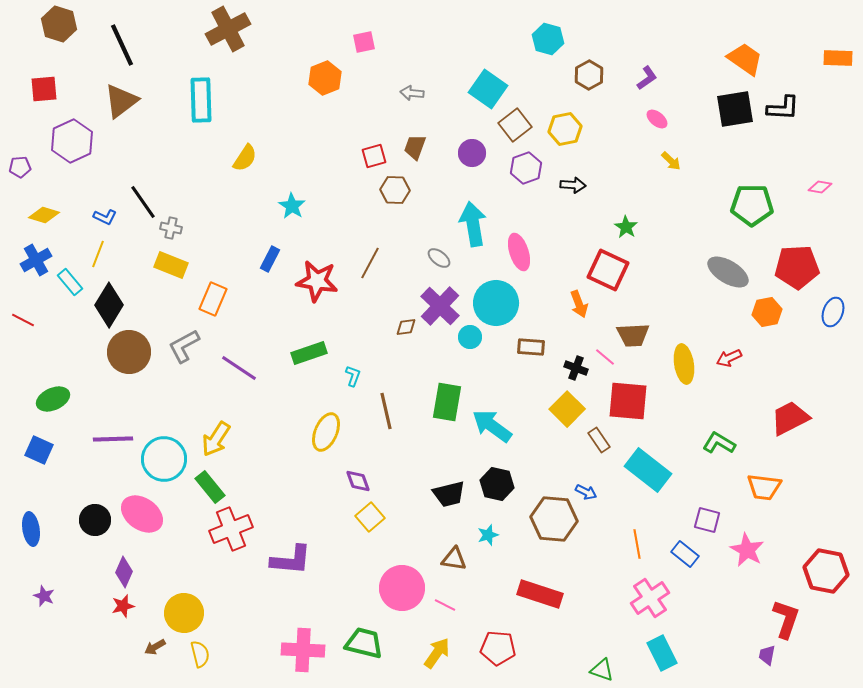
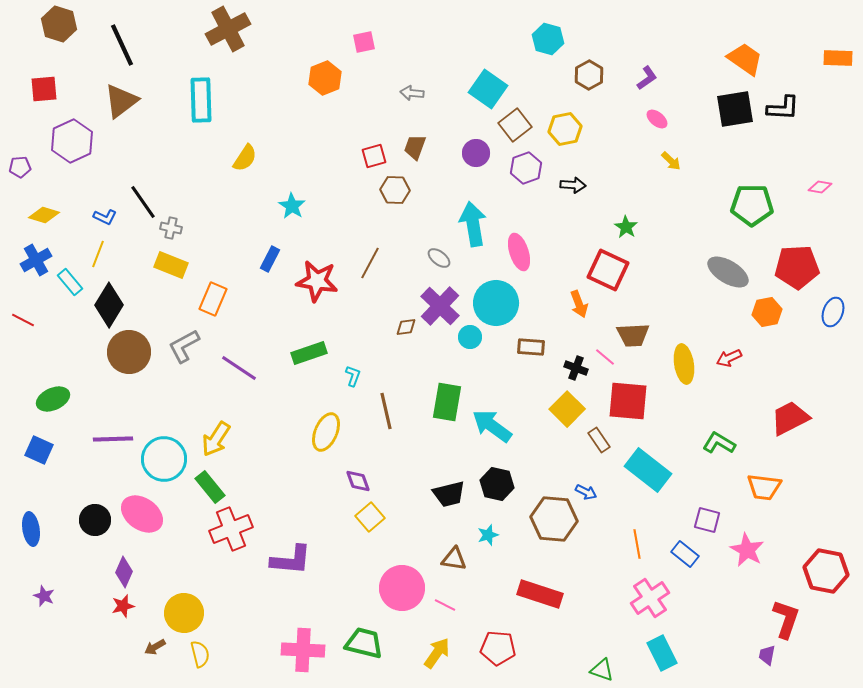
purple circle at (472, 153): moved 4 px right
